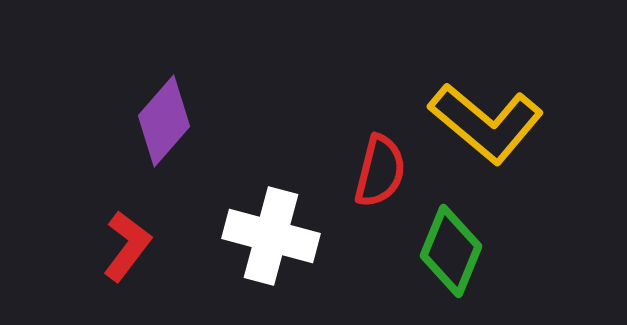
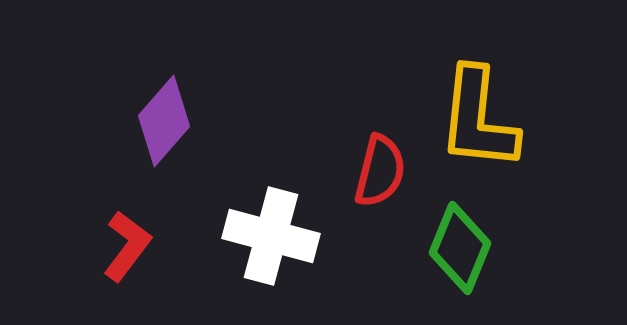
yellow L-shape: moved 8 px left, 4 px up; rotated 56 degrees clockwise
green diamond: moved 9 px right, 3 px up
